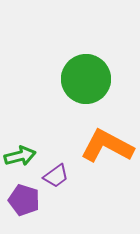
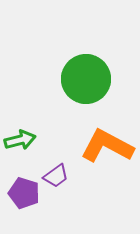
green arrow: moved 16 px up
purple pentagon: moved 7 px up
